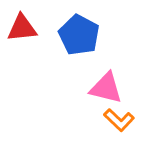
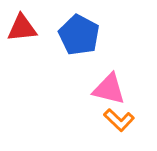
pink triangle: moved 3 px right, 1 px down
